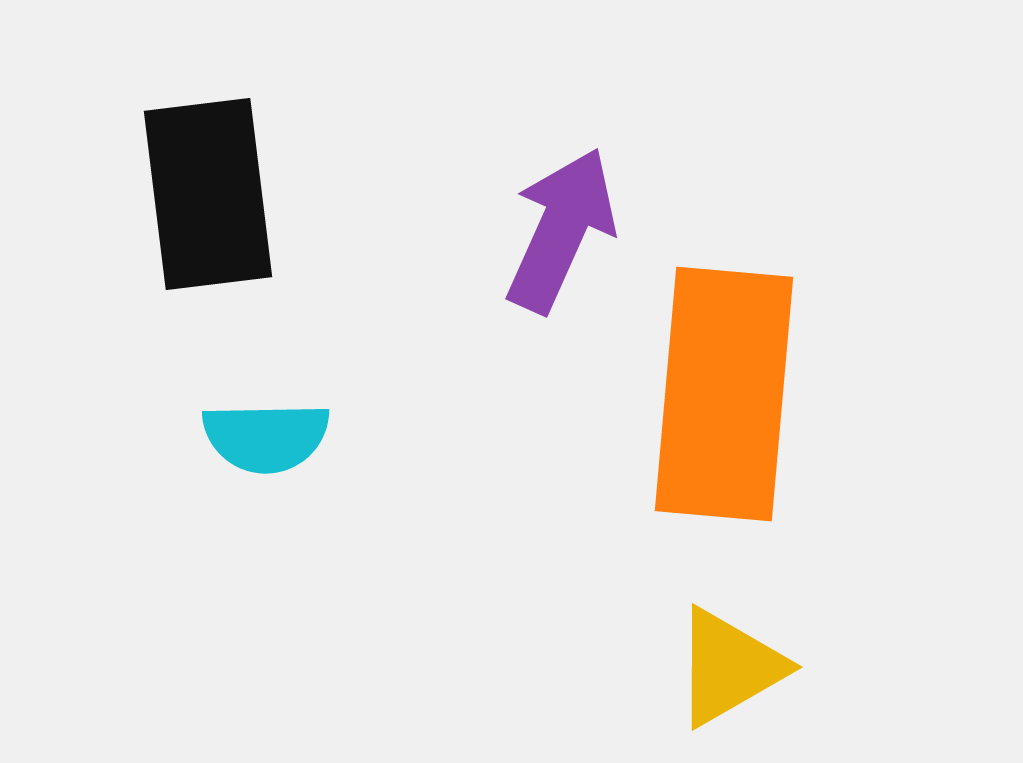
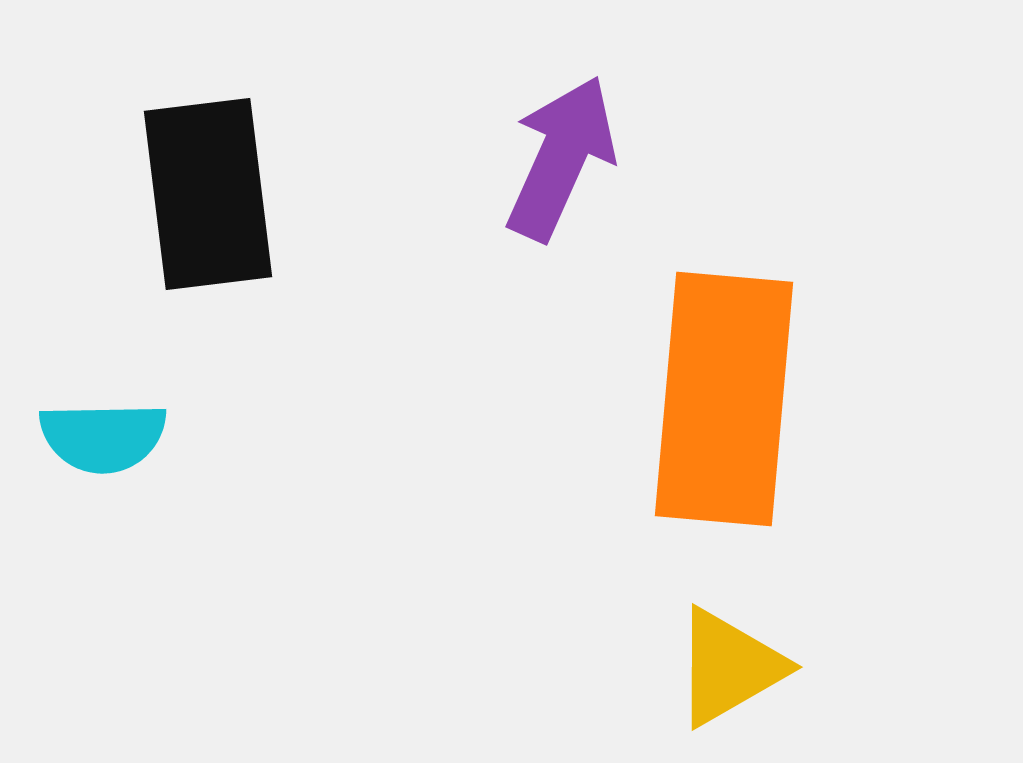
purple arrow: moved 72 px up
orange rectangle: moved 5 px down
cyan semicircle: moved 163 px left
